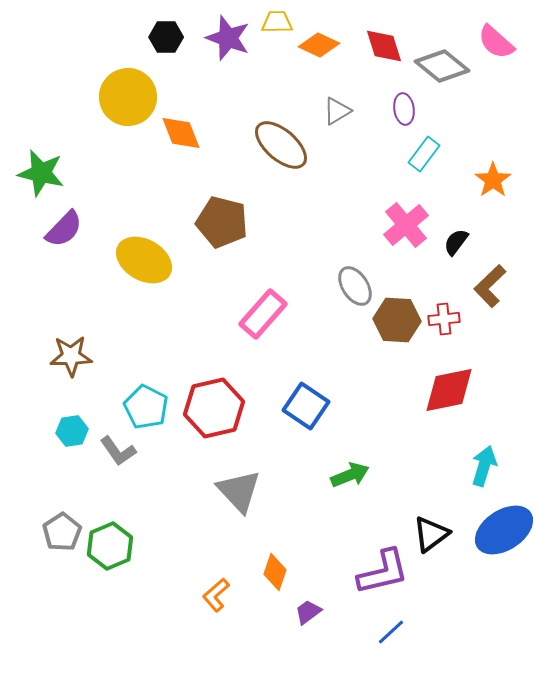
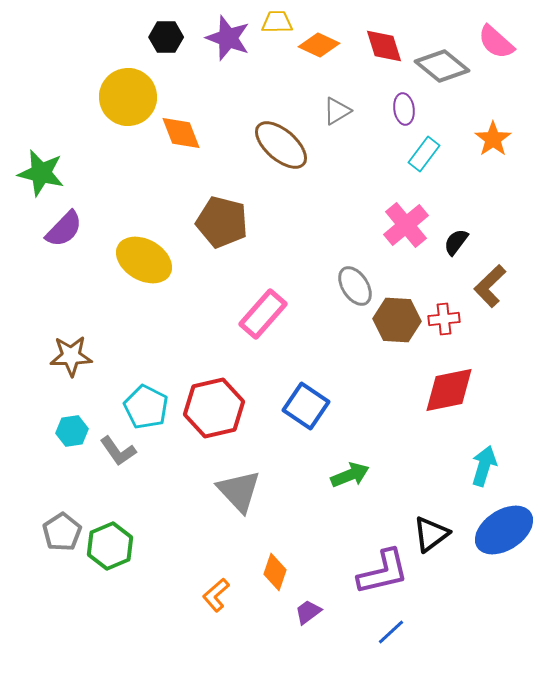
orange star at (493, 180): moved 41 px up
